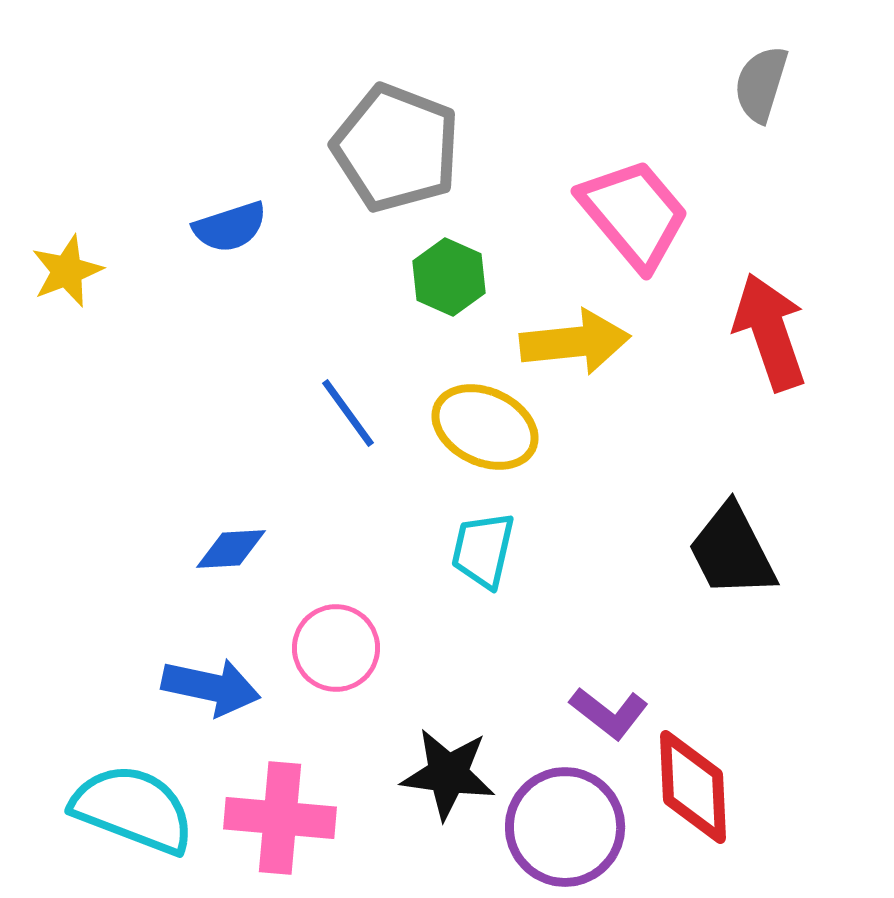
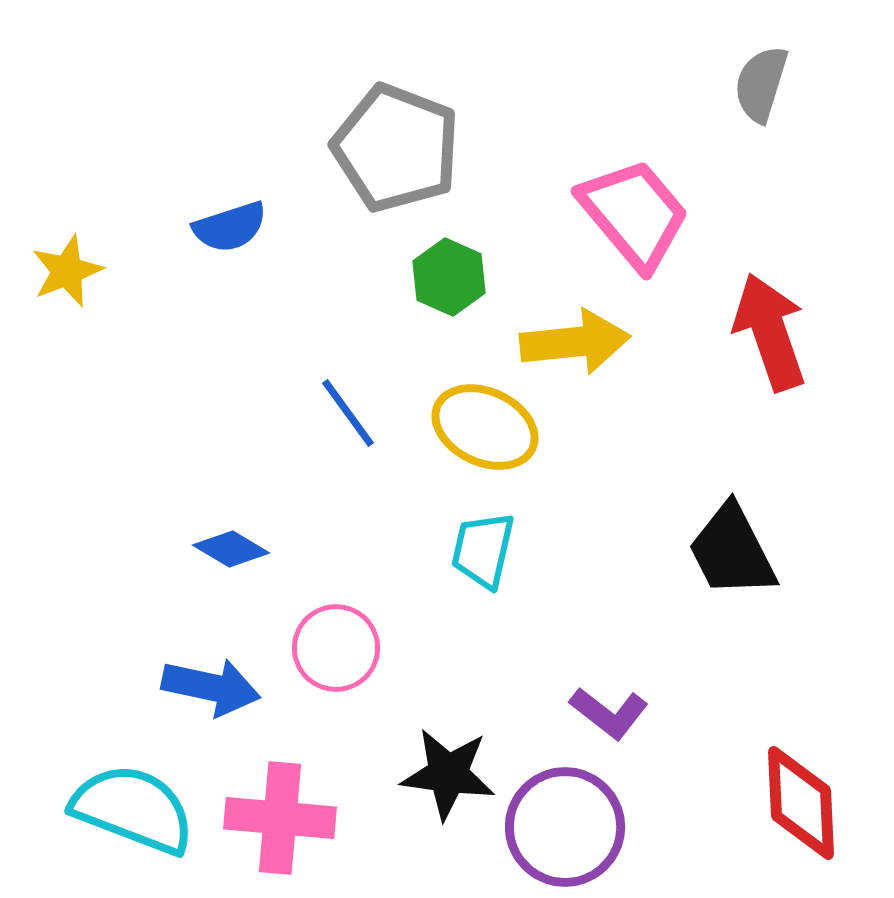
blue diamond: rotated 34 degrees clockwise
red diamond: moved 108 px right, 16 px down
